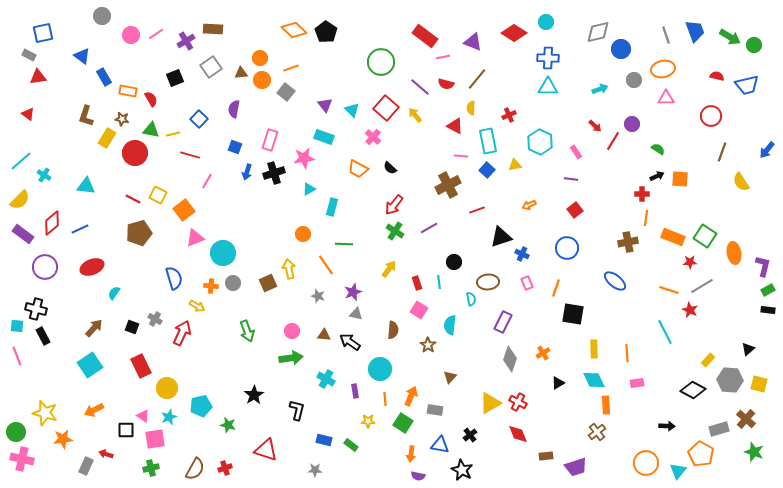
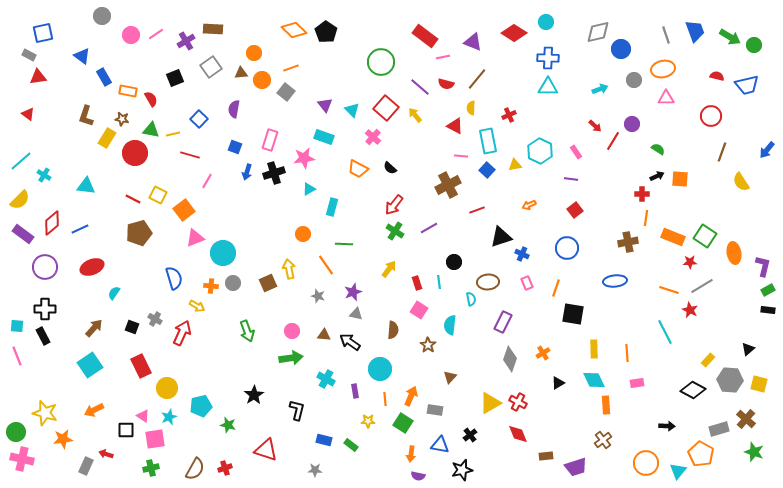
orange circle at (260, 58): moved 6 px left, 5 px up
cyan hexagon at (540, 142): moved 9 px down
blue ellipse at (615, 281): rotated 45 degrees counterclockwise
black cross at (36, 309): moved 9 px right; rotated 15 degrees counterclockwise
brown cross at (597, 432): moved 6 px right, 8 px down
black star at (462, 470): rotated 30 degrees clockwise
